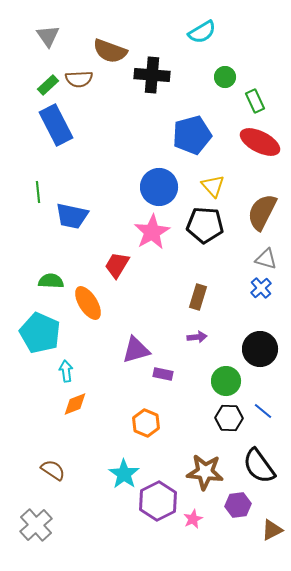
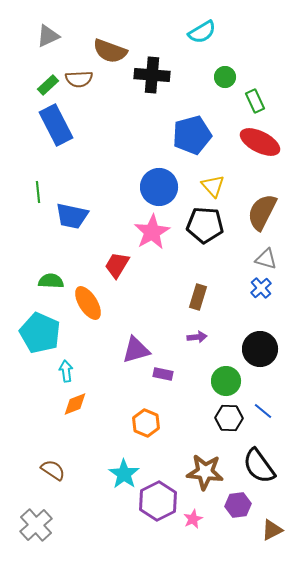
gray triangle at (48, 36): rotated 40 degrees clockwise
